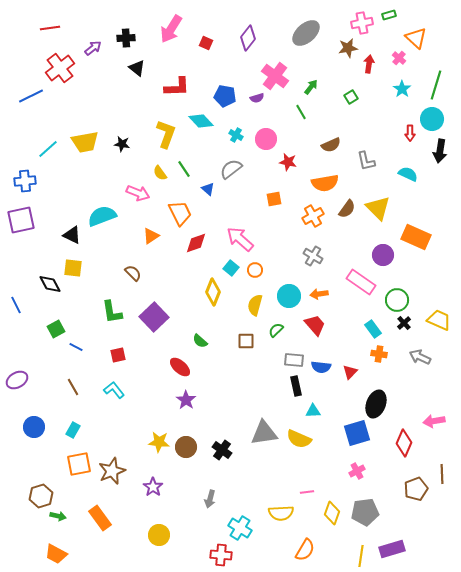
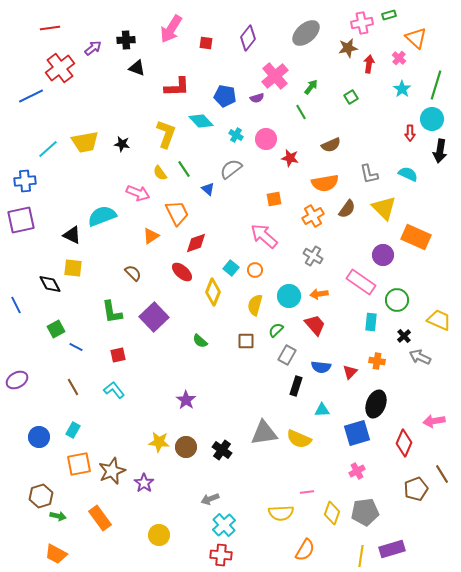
black cross at (126, 38): moved 2 px down
red square at (206, 43): rotated 16 degrees counterclockwise
black triangle at (137, 68): rotated 18 degrees counterclockwise
pink cross at (275, 76): rotated 12 degrees clockwise
gray L-shape at (366, 161): moved 3 px right, 13 px down
red star at (288, 162): moved 2 px right, 4 px up
yellow triangle at (378, 208): moved 6 px right
orange trapezoid at (180, 213): moved 3 px left
pink arrow at (240, 239): moved 24 px right, 3 px up
black cross at (404, 323): moved 13 px down
cyan rectangle at (373, 329): moved 2 px left, 7 px up; rotated 42 degrees clockwise
orange cross at (379, 354): moved 2 px left, 7 px down
gray rectangle at (294, 360): moved 7 px left, 5 px up; rotated 66 degrees counterclockwise
red ellipse at (180, 367): moved 2 px right, 95 px up
black rectangle at (296, 386): rotated 30 degrees clockwise
cyan triangle at (313, 411): moved 9 px right, 1 px up
blue circle at (34, 427): moved 5 px right, 10 px down
brown line at (442, 474): rotated 30 degrees counterclockwise
purple star at (153, 487): moved 9 px left, 4 px up
gray arrow at (210, 499): rotated 54 degrees clockwise
cyan cross at (240, 528): moved 16 px left, 3 px up; rotated 15 degrees clockwise
